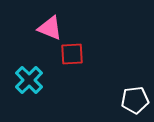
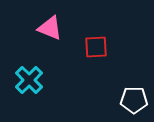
red square: moved 24 px right, 7 px up
white pentagon: moved 1 px left; rotated 8 degrees clockwise
